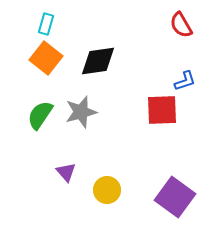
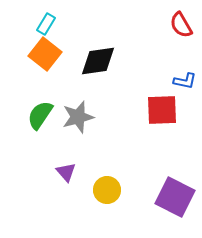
cyan rectangle: rotated 15 degrees clockwise
orange square: moved 1 px left, 4 px up
blue L-shape: rotated 30 degrees clockwise
gray star: moved 3 px left, 5 px down
purple square: rotated 9 degrees counterclockwise
